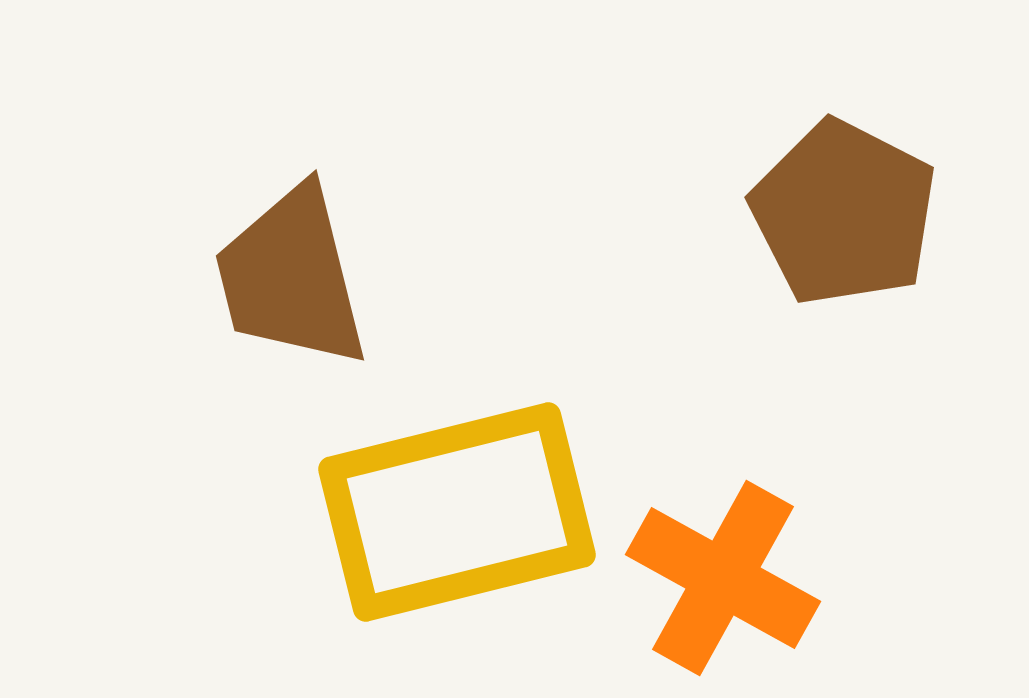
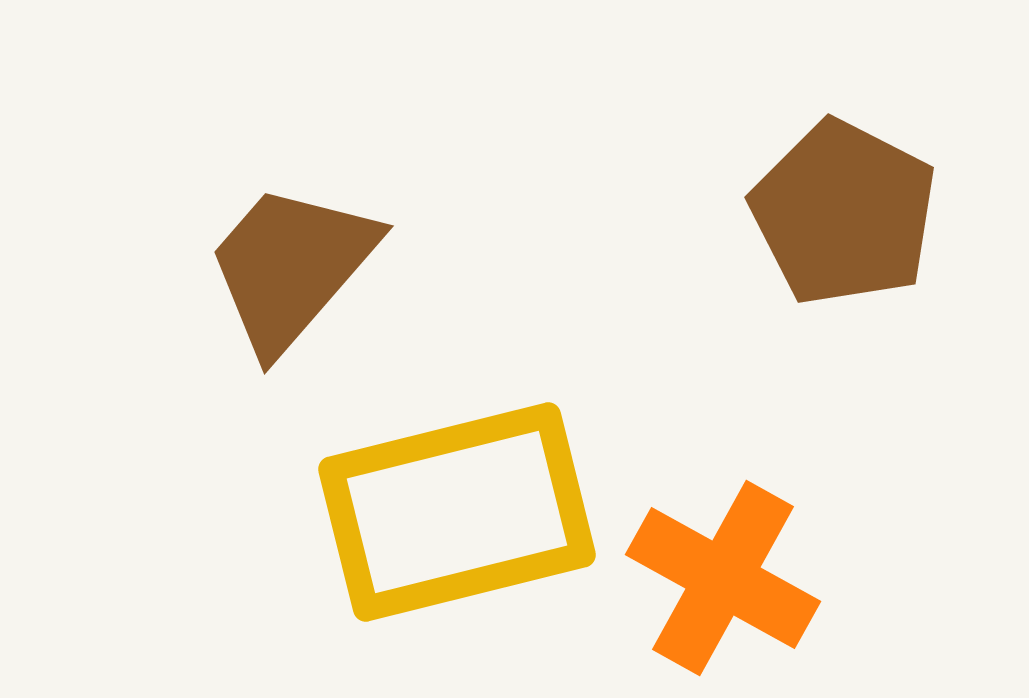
brown trapezoid: moved 10 px up; rotated 55 degrees clockwise
